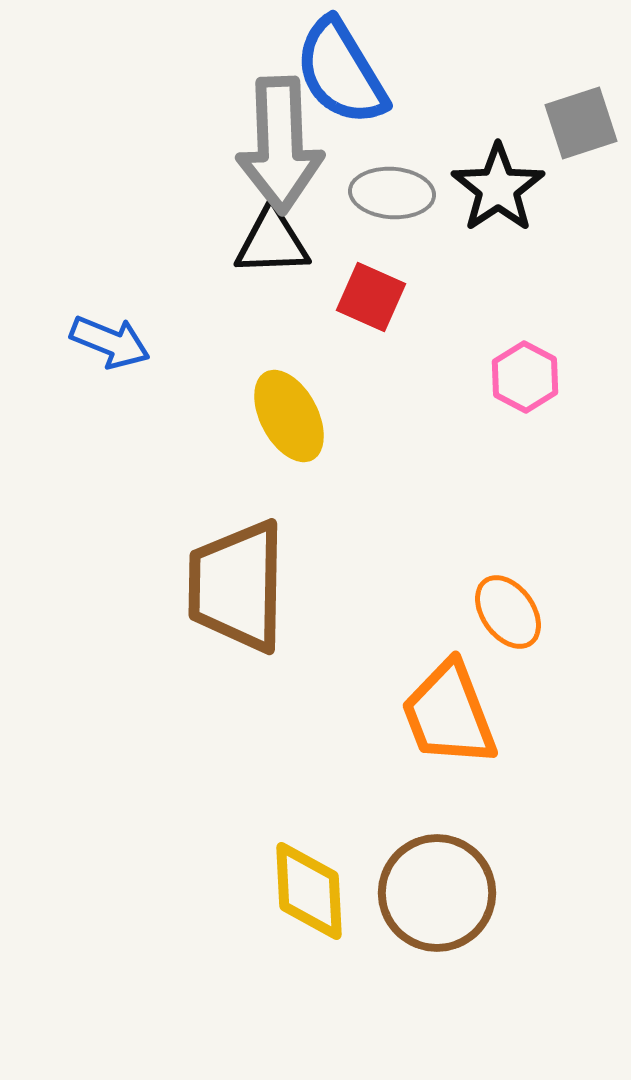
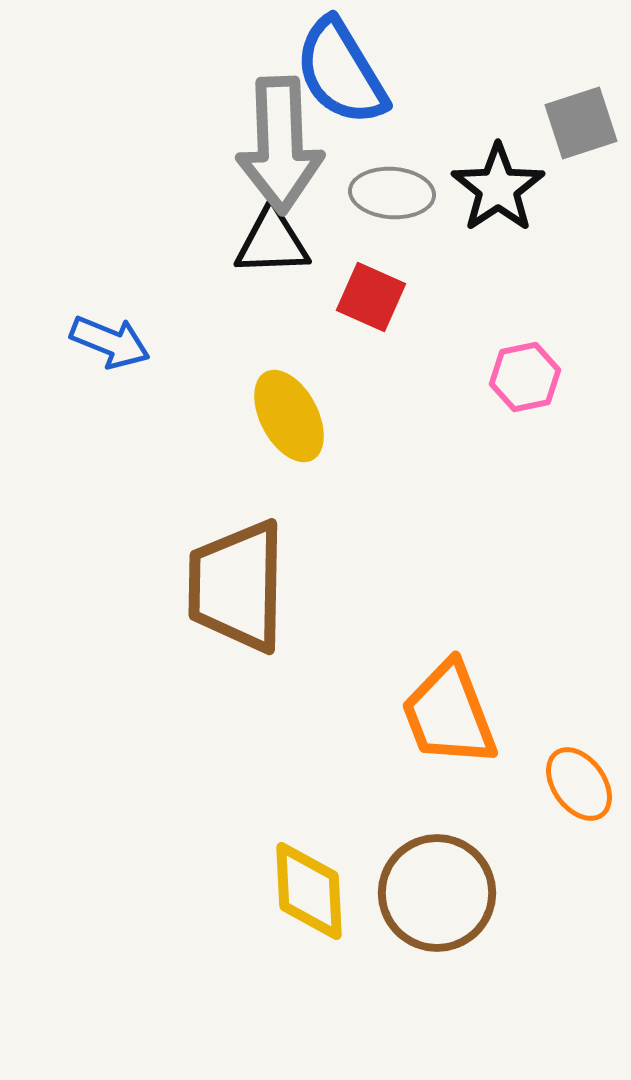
pink hexagon: rotated 20 degrees clockwise
orange ellipse: moved 71 px right, 172 px down
